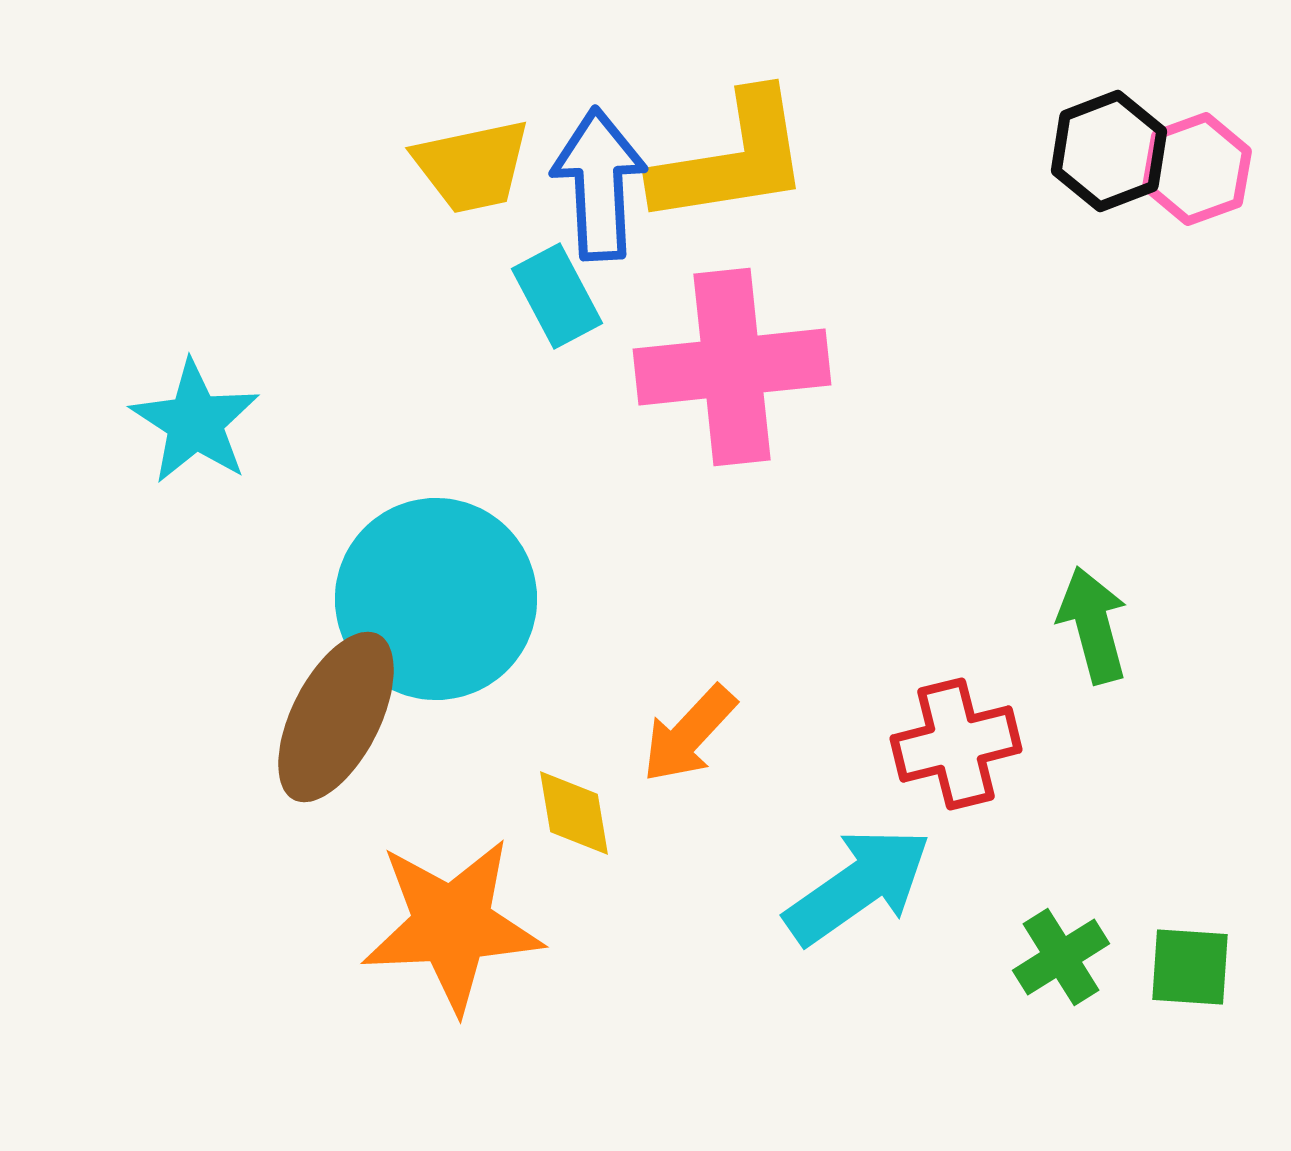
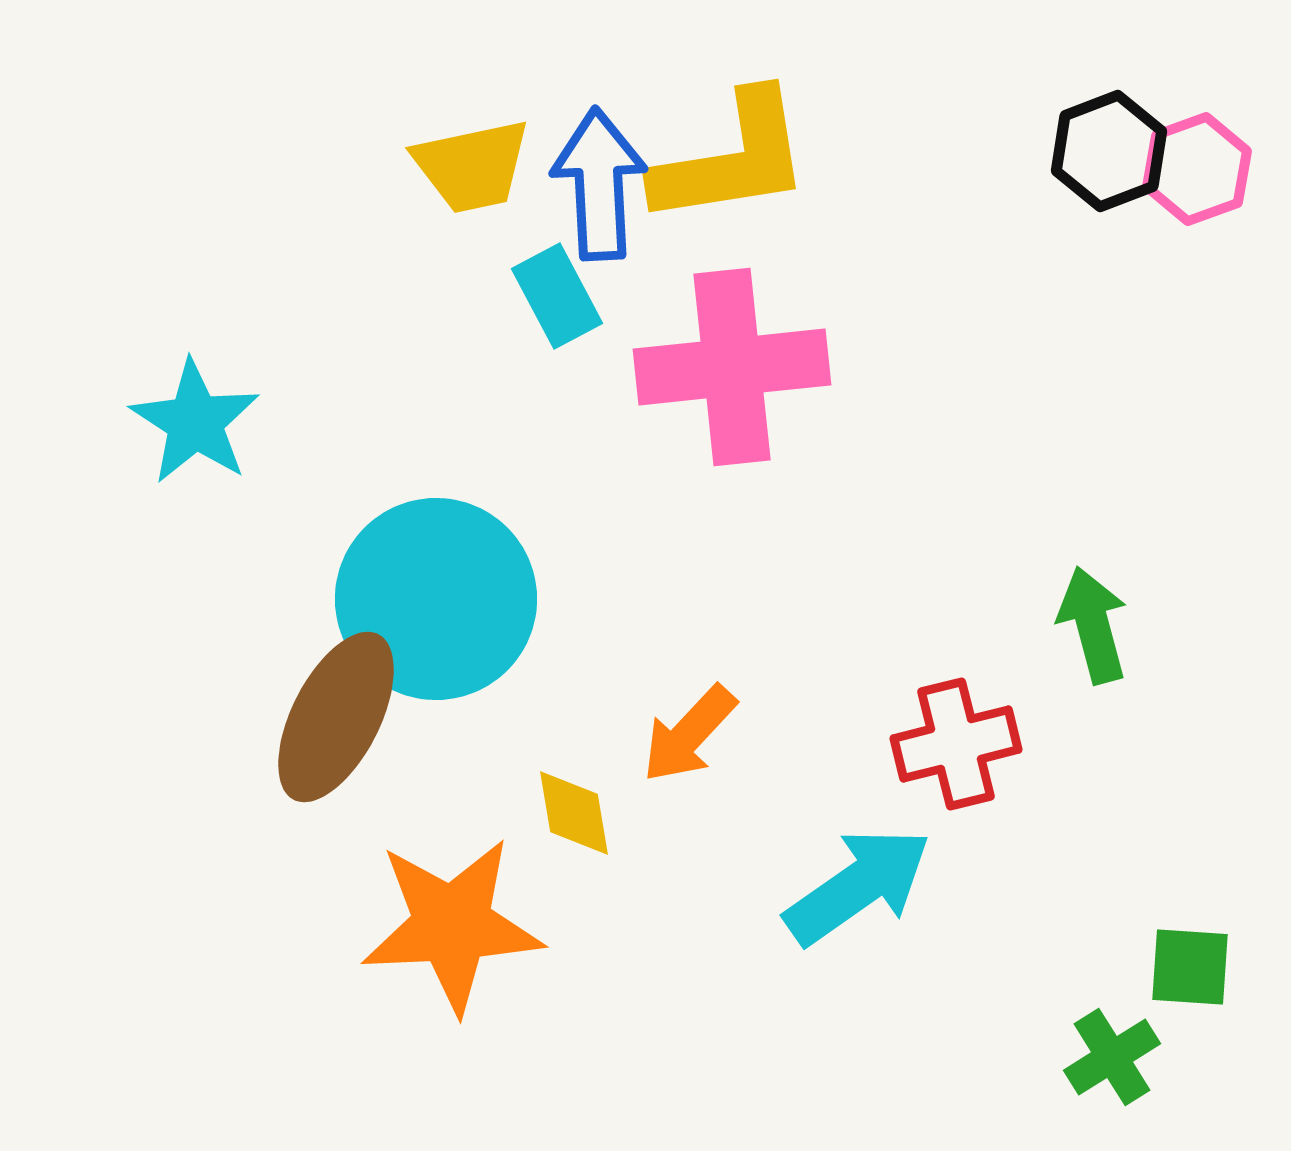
green cross: moved 51 px right, 100 px down
